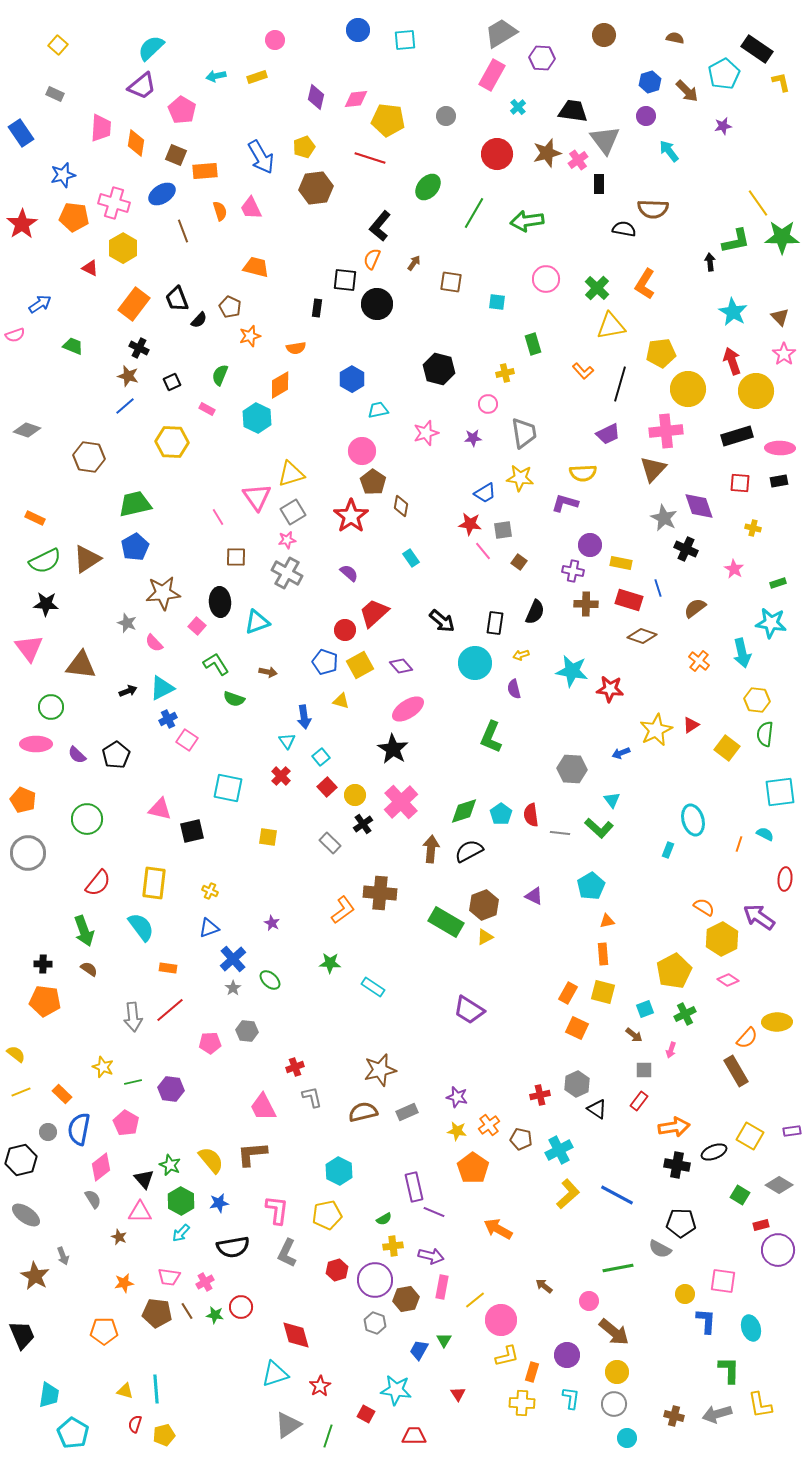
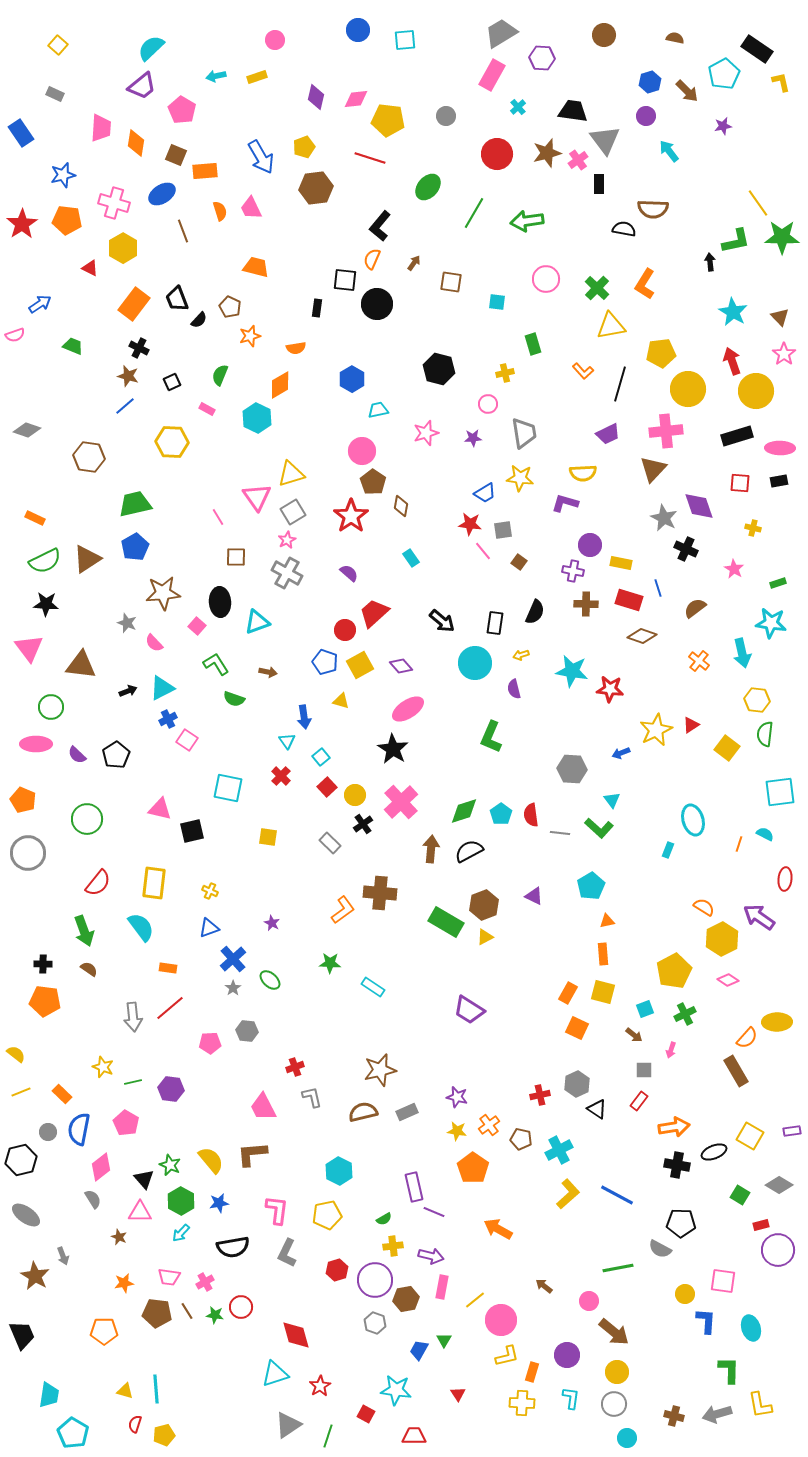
orange pentagon at (74, 217): moved 7 px left, 3 px down
pink star at (287, 540): rotated 18 degrees counterclockwise
red line at (170, 1010): moved 2 px up
